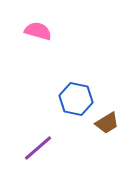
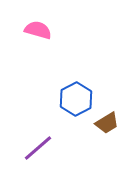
pink semicircle: moved 1 px up
blue hexagon: rotated 20 degrees clockwise
